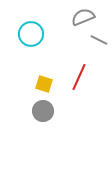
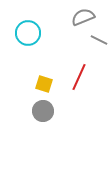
cyan circle: moved 3 px left, 1 px up
